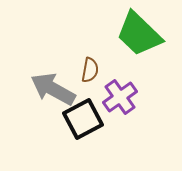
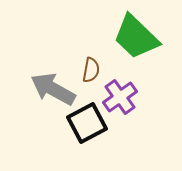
green trapezoid: moved 3 px left, 3 px down
brown semicircle: moved 1 px right
black square: moved 4 px right, 4 px down
